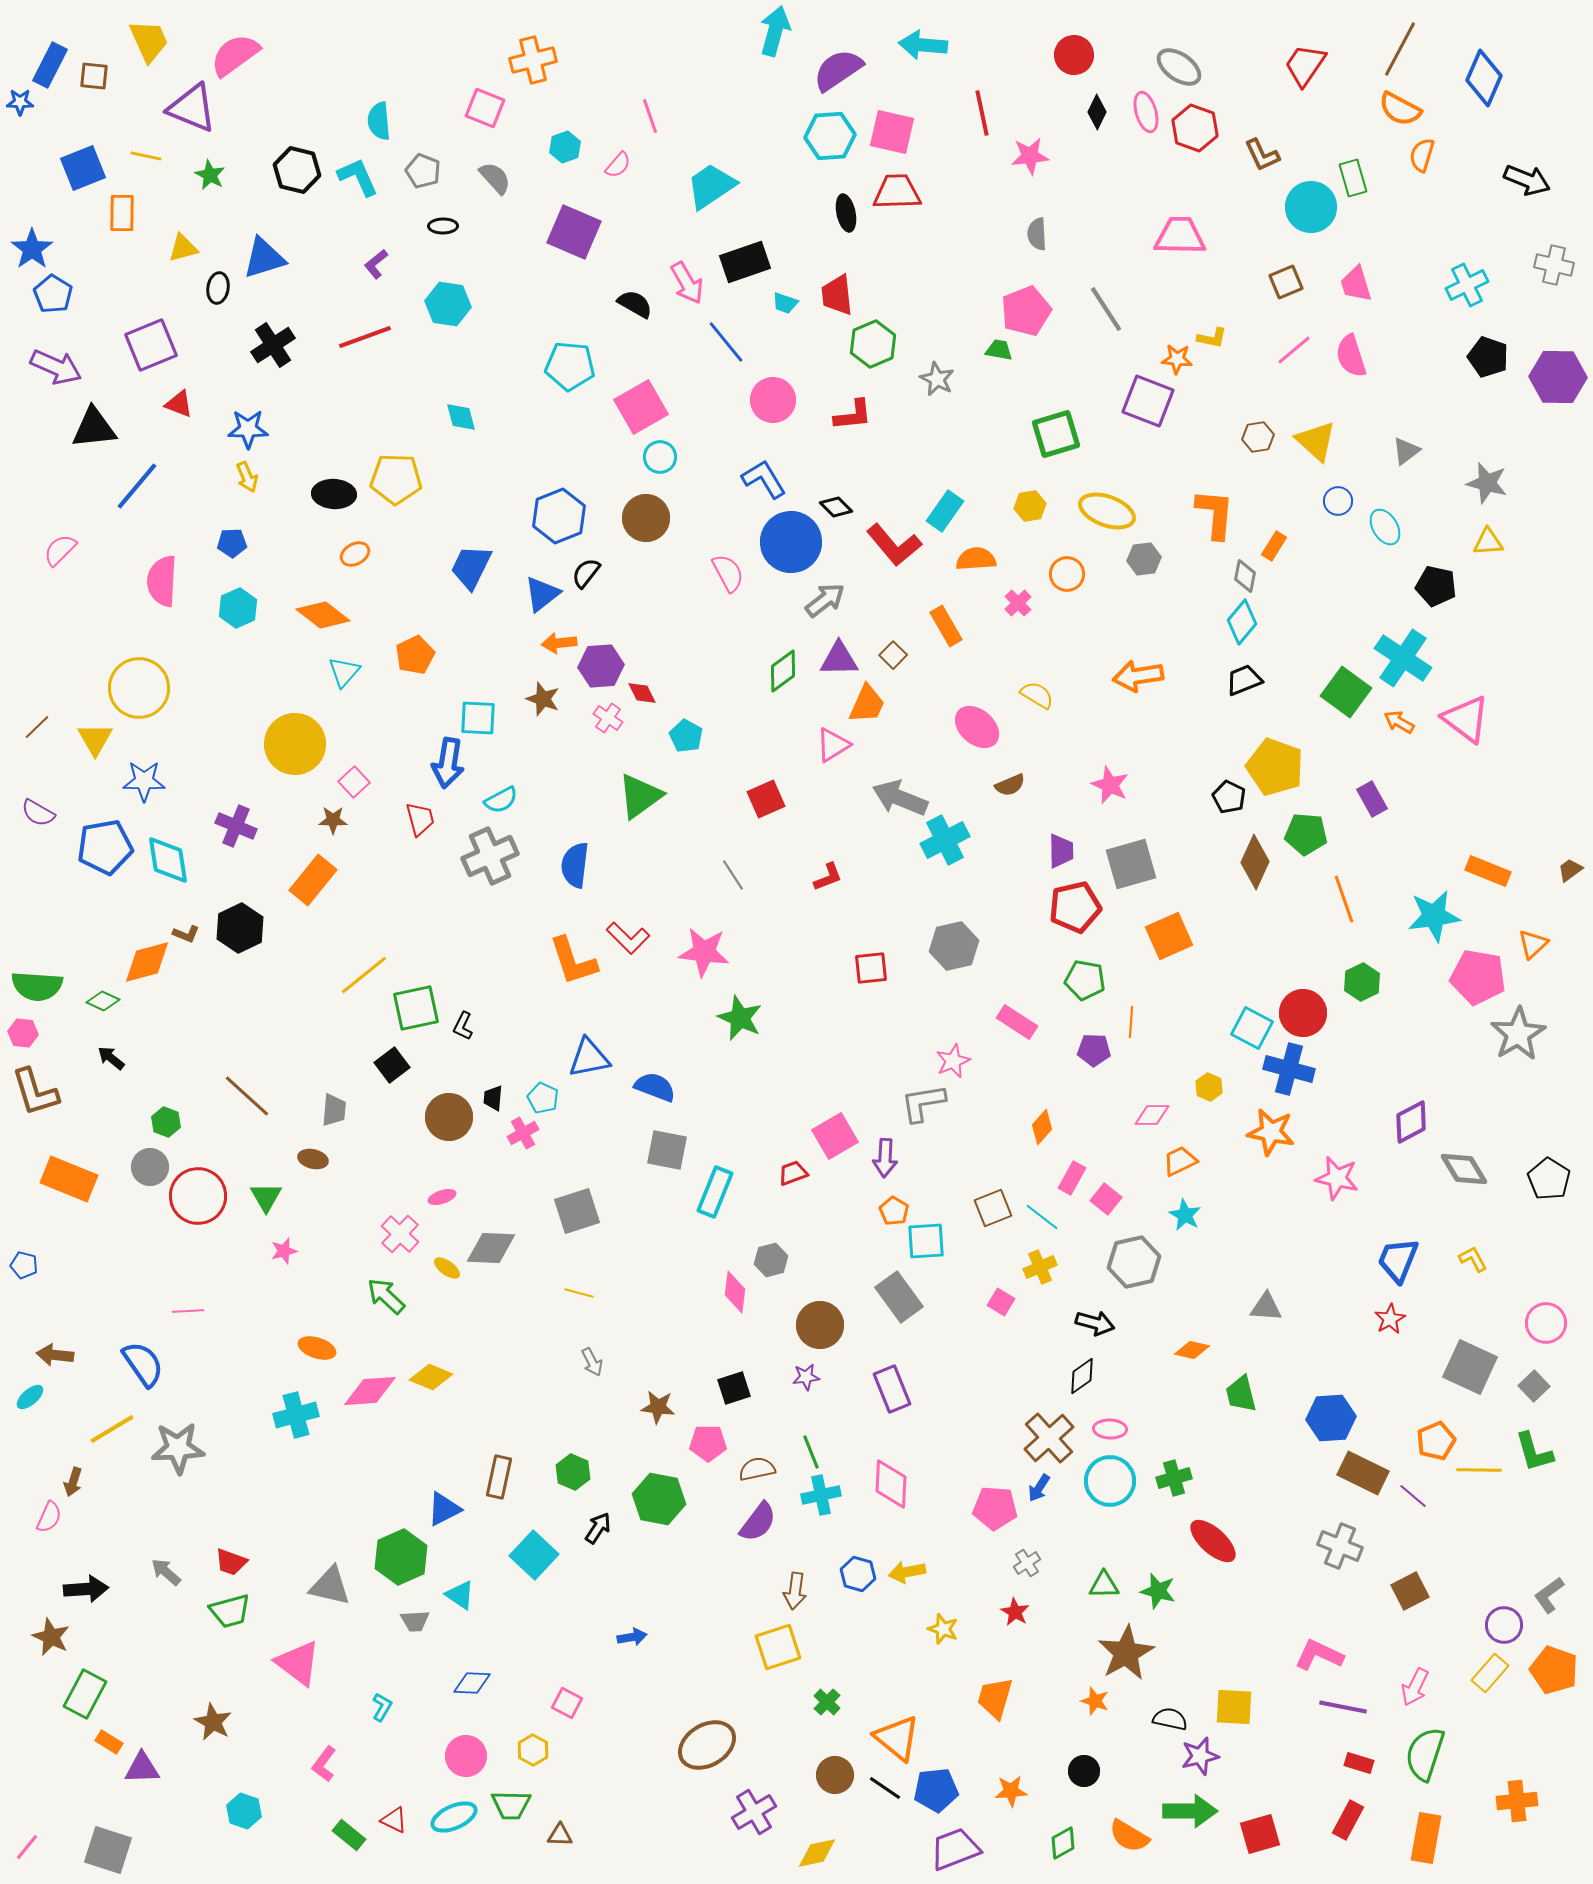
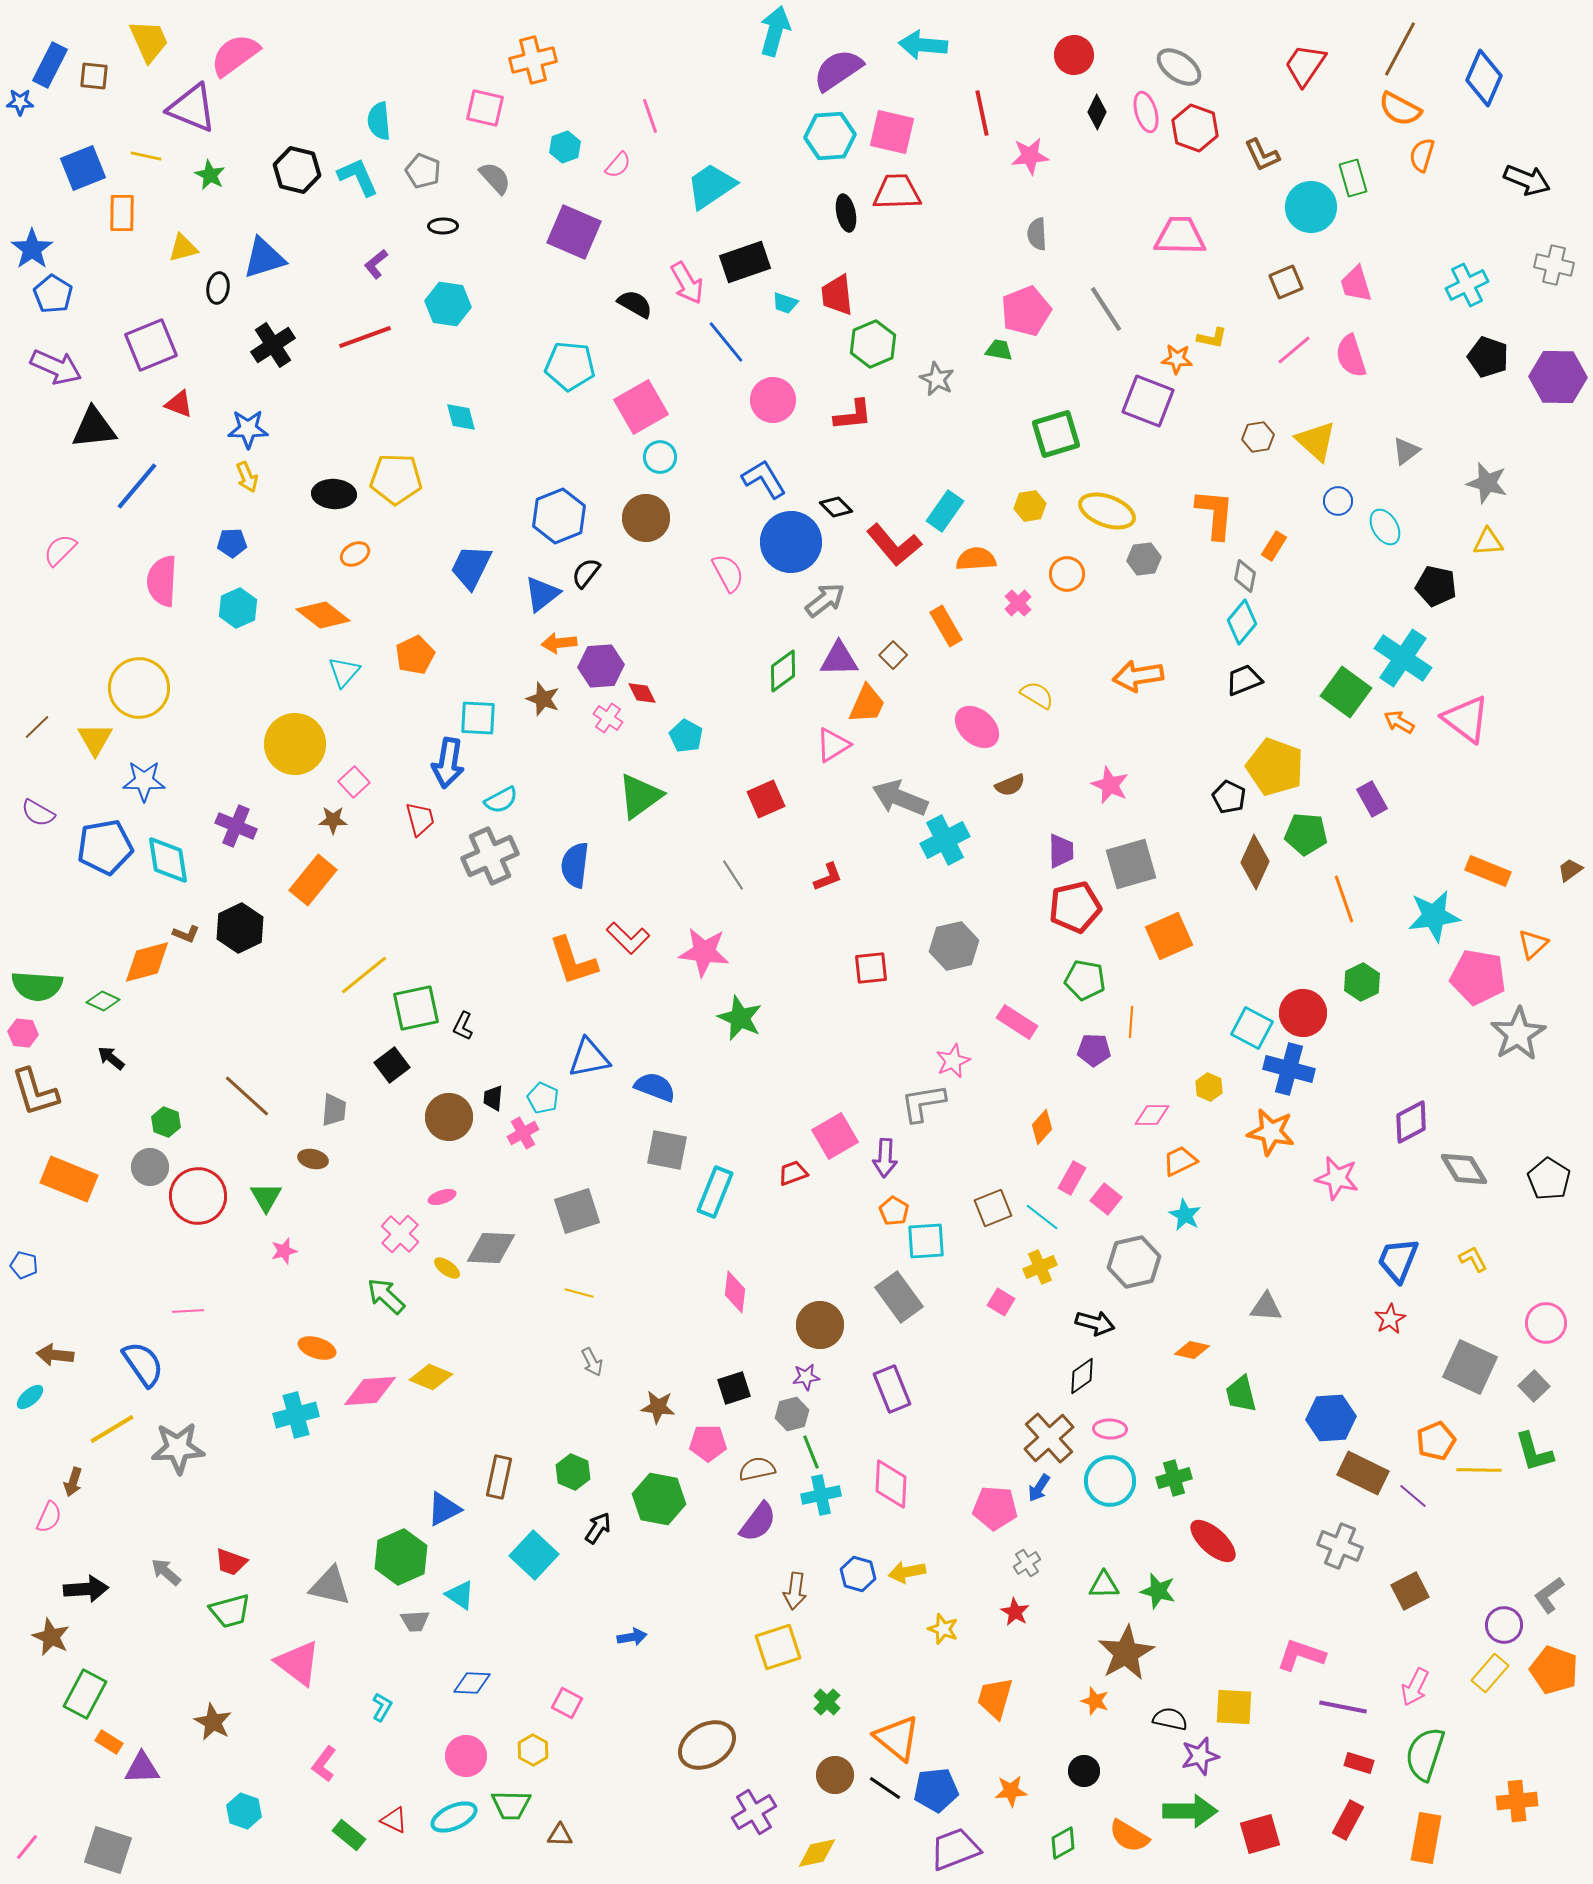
pink square at (485, 108): rotated 9 degrees counterclockwise
gray hexagon at (771, 1260): moved 21 px right, 154 px down
pink L-shape at (1319, 1655): moved 18 px left; rotated 6 degrees counterclockwise
